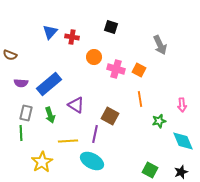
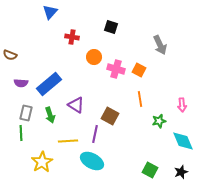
blue triangle: moved 20 px up
